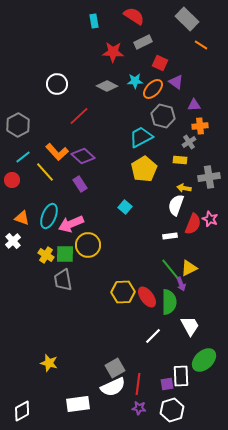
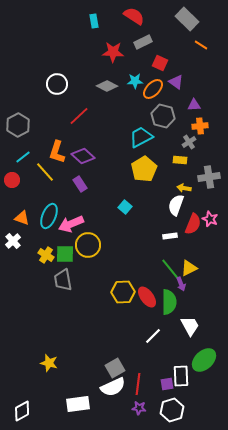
orange L-shape at (57, 152): rotated 60 degrees clockwise
